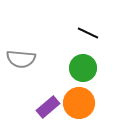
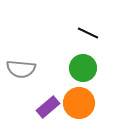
gray semicircle: moved 10 px down
